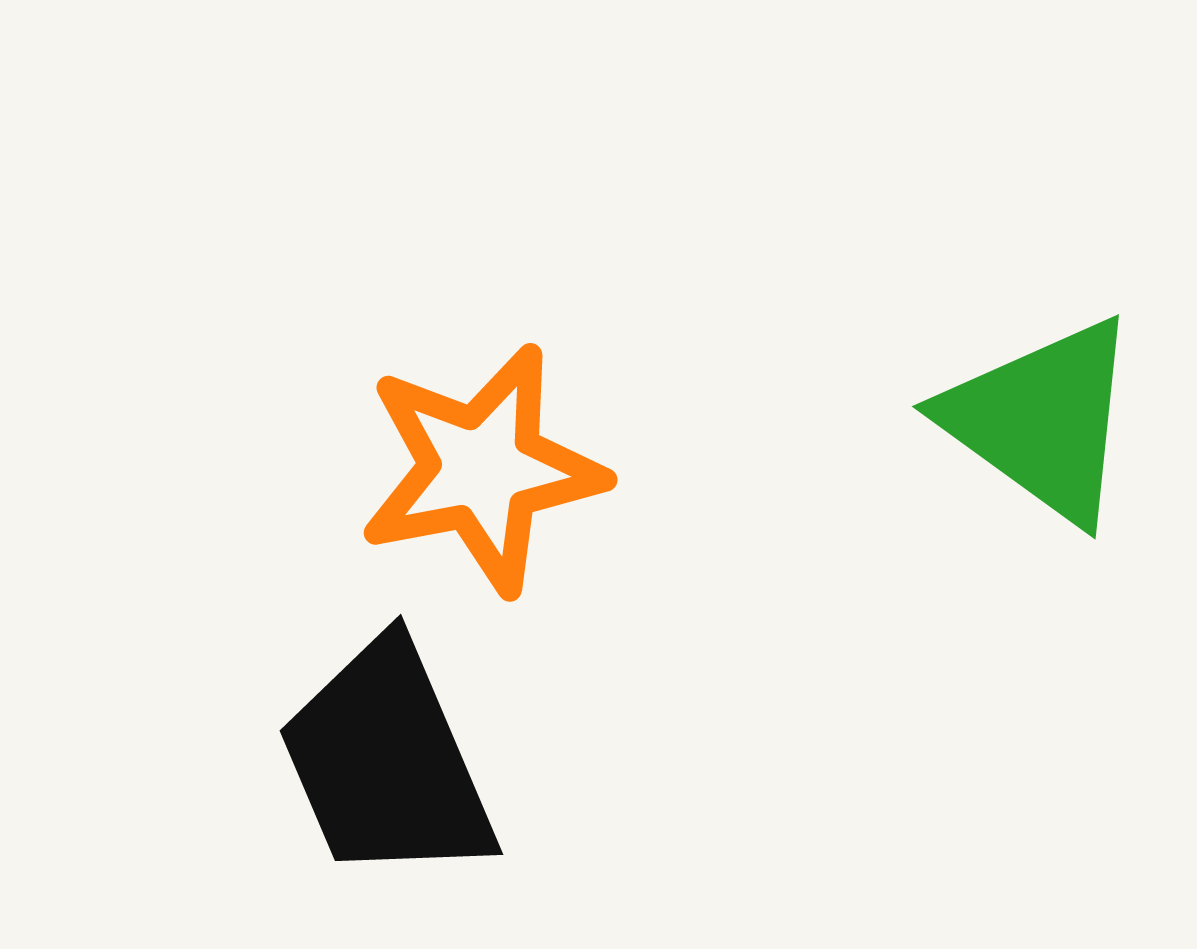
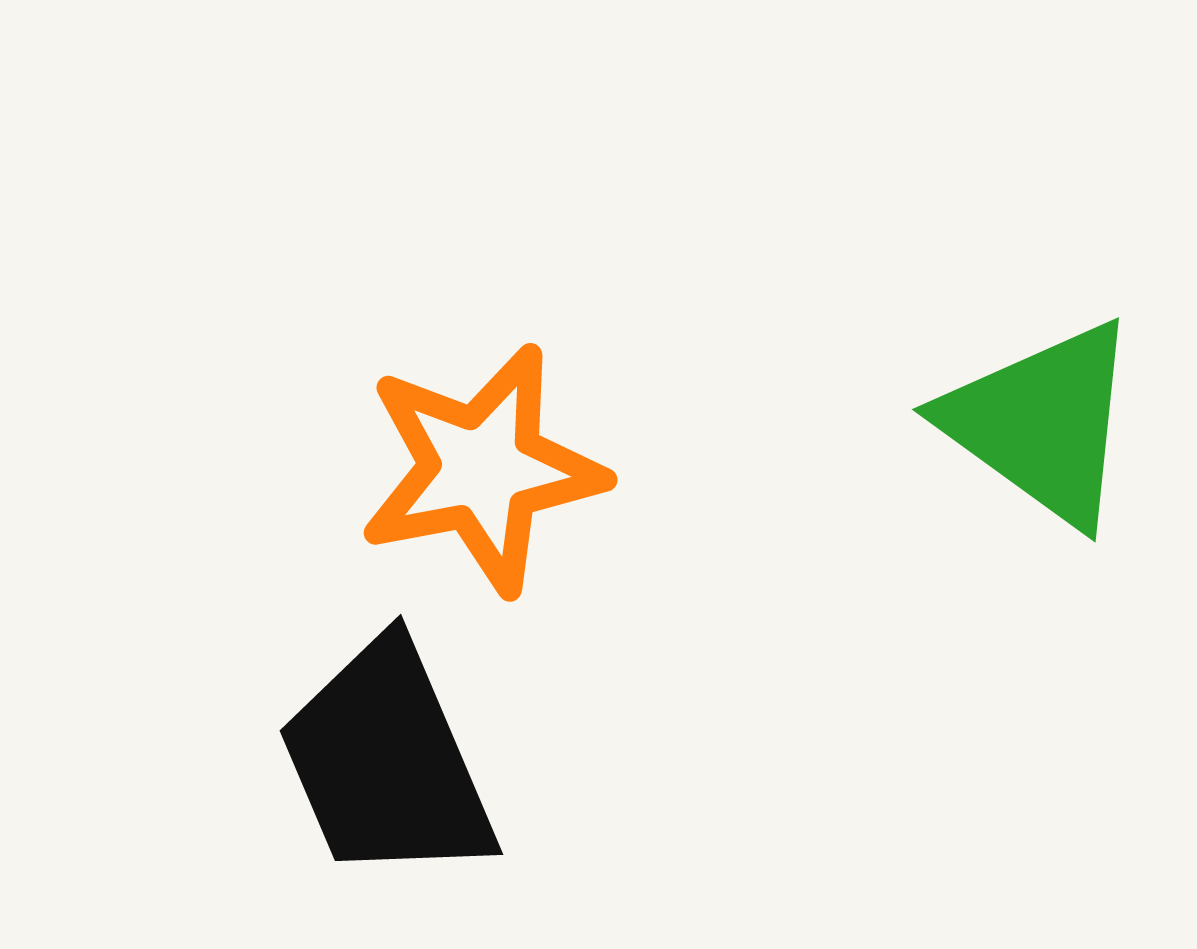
green triangle: moved 3 px down
